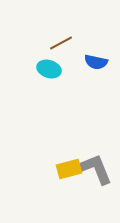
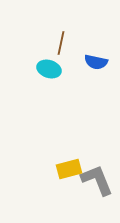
brown line: rotated 50 degrees counterclockwise
gray L-shape: moved 1 px right, 11 px down
